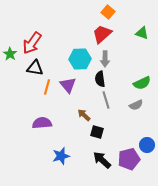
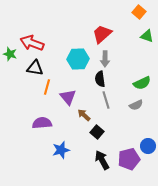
orange square: moved 31 px right
green triangle: moved 5 px right, 3 px down
red arrow: rotated 75 degrees clockwise
green star: rotated 16 degrees counterclockwise
cyan hexagon: moved 2 px left
purple triangle: moved 12 px down
black square: rotated 24 degrees clockwise
blue circle: moved 1 px right, 1 px down
blue star: moved 6 px up
black arrow: rotated 18 degrees clockwise
